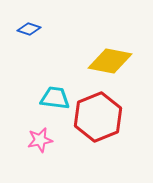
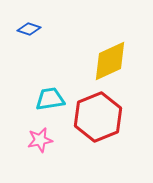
yellow diamond: rotated 36 degrees counterclockwise
cyan trapezoid: moved 5 px left, 1 px down; rotated 16 degrees counterclockwise
